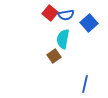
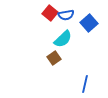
cyan semicircle: rotated 144 degrees counterclockwise
brown square: moved 2 px down
